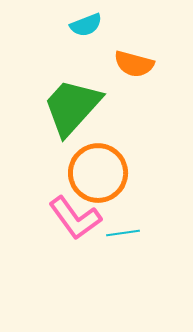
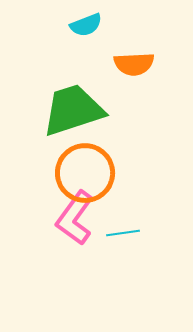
orange semicircle: rotated 18 degrees counterclockwise
green trapezoid: moved 1 px right, 3 px down; rotated 30 degrees clockwise
orange circle: moved 13 px left
pink L-shape: rotated 72 degrees clockwise
